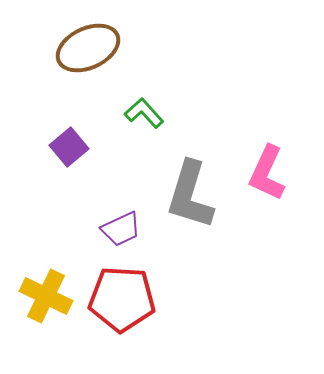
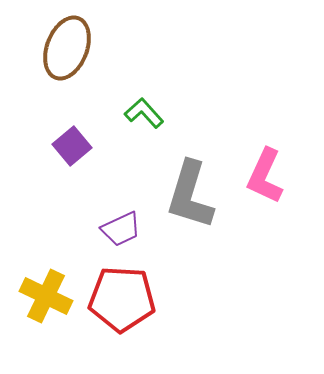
brown ellipse: moved 21 px left; rotated 44 degrees counterclockwise
purple square: moved 3 px right, 1 px up
pink L-shape: moved 2 px left, 3 px down
